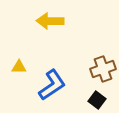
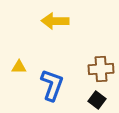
yellow arrow: moved 5 px right
brown cross: moved 2 px left; rotated 15 degrees clockwise
blue L-shape: rotated 36 degrees counterclockwise
